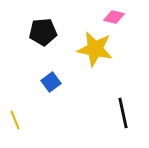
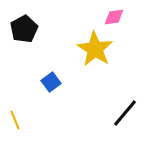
pink diamond: rotated 20 degrees counterclockwise
black pentagon: moved 19 px left, 3 px up; rotated 24 degrees counterclockwise
yellow star: rotated 21 degrees clockwise
black line: moved 2 px right; rotated 52 degrees clockwise
